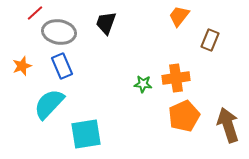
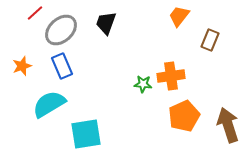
gray ellipse: moved 2 px right, 2 px up; rotated 52 degrees counterclockwise
orange cross: moved 5 px left, 2 px up
cyan semicircle: rotated 16 degrees clockwise
